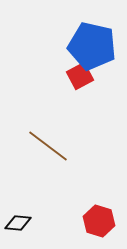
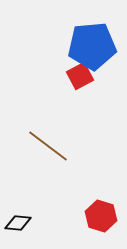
blue pentagon: rotated 18 degrees counterclockwise
red hexagon: moved 2 px right, 5 px up
